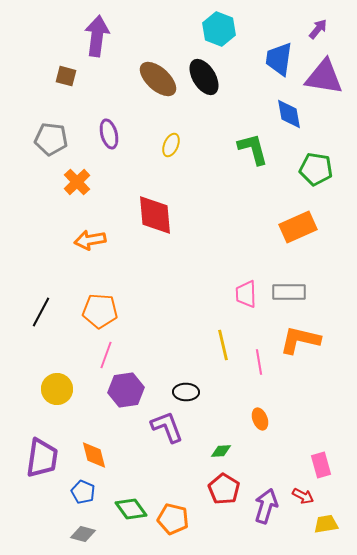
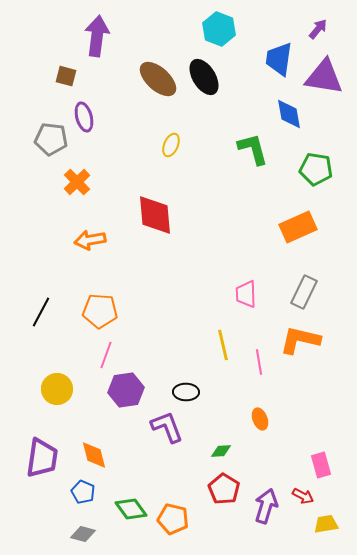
purple ellipse at (109, 134): moved 25 px left, 17 px up
gray rectangle at (289, 292): moved 15 px right; rotated 64 degrees counterclockwise
